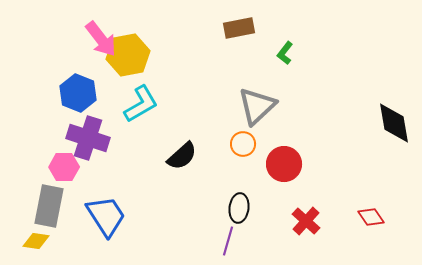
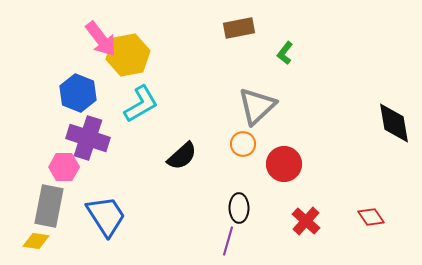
black ellipse: rotated 8 degrees counterclockwise
